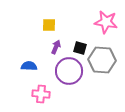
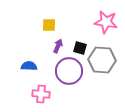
purple arrow: moved 2 px right, 1 px up
